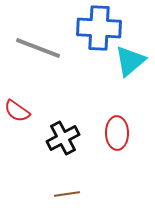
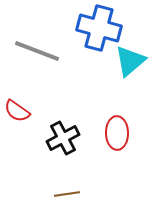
blue cross: rotated 12 degrees clockwise
gray line: moved 1 px left, 3 px down
